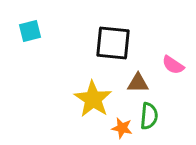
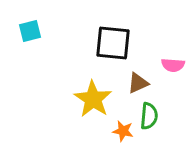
pink semicircle: rotated 30 degrees counterclockwise
brown triangle: rotated 25 degrees counterclockwise
orange star: moved 1 px right, 3 px down
